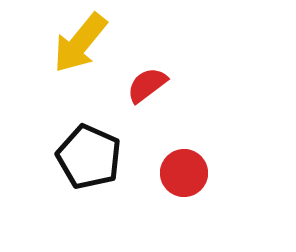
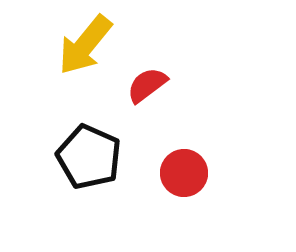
yellow arrow: moved 5 px right, 2 px down
